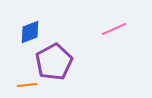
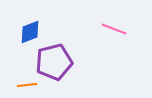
pink line: rotated 45 degrees clockwise
purple pentagon: rotated 15 degrees clockwise
